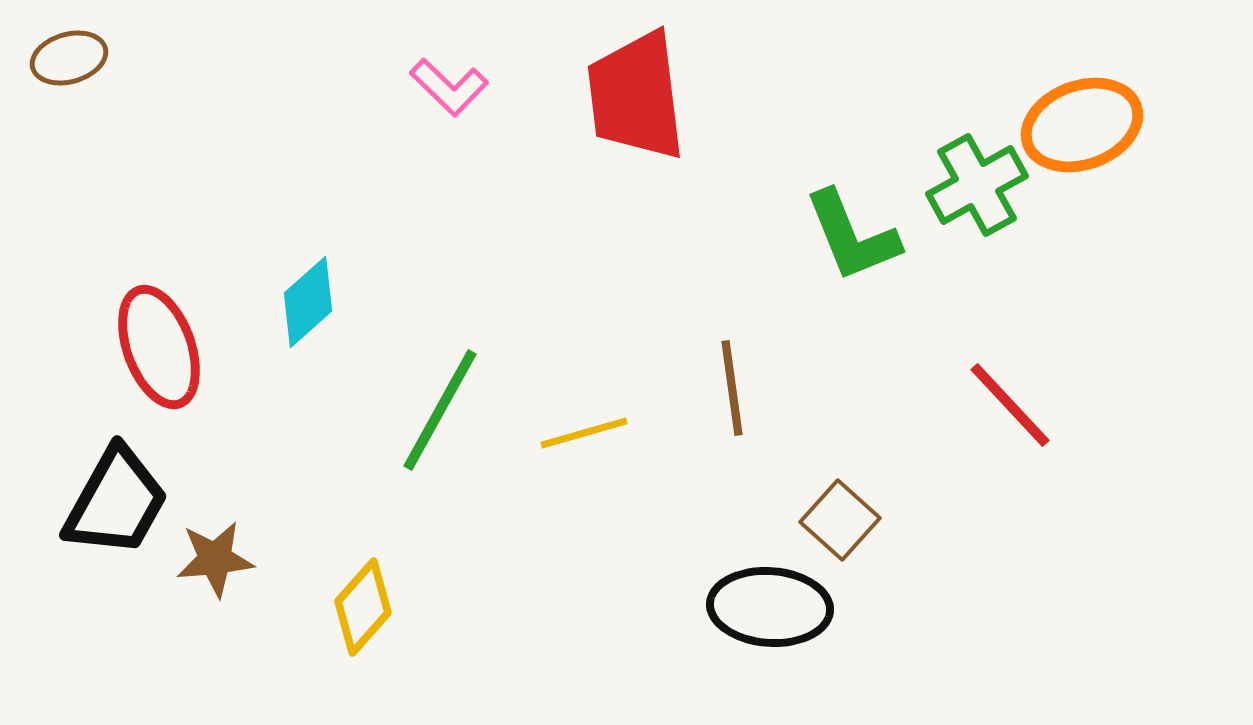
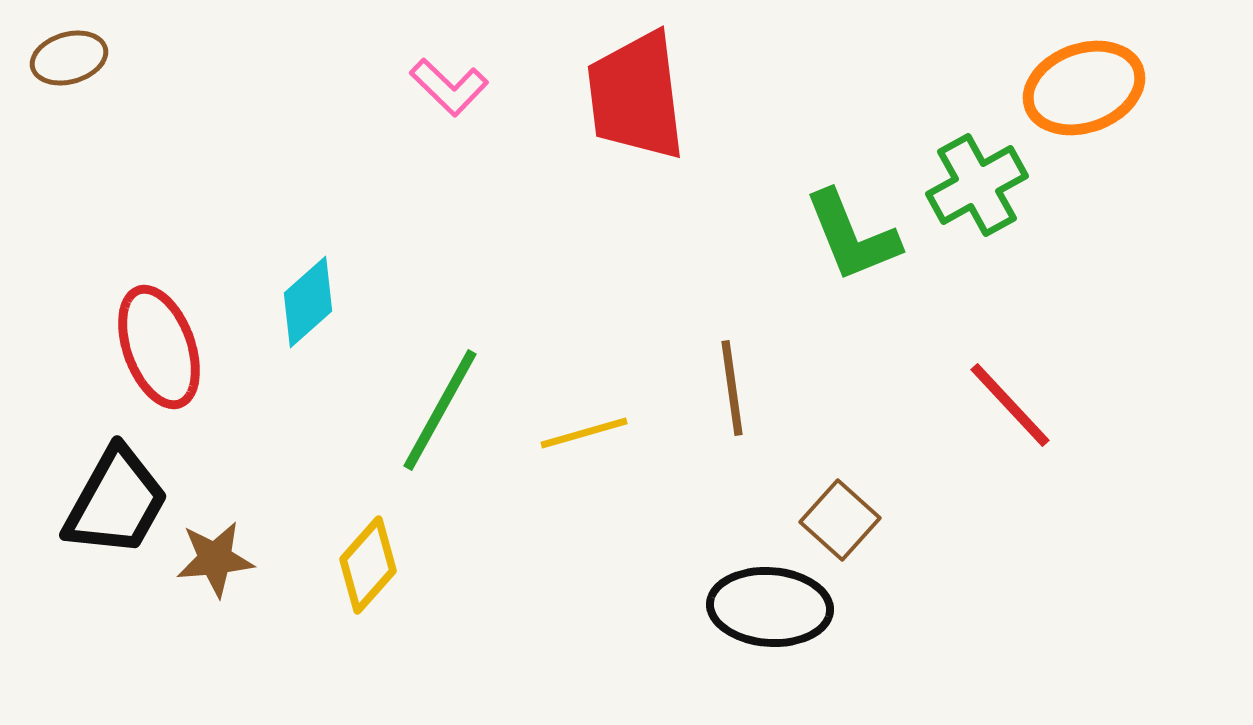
orange ellipse: moved 2 px right, 37 px up
yellow diamond: moved 5 px right, 42 px up
